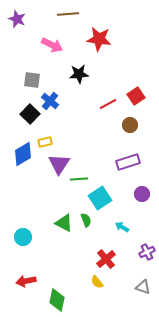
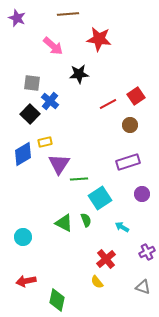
purple star: moved 1 px up
pink arrow: moved 1 px right, 1 px down; rotated 15 degrees clockwise
gray square: moved 3 px down
